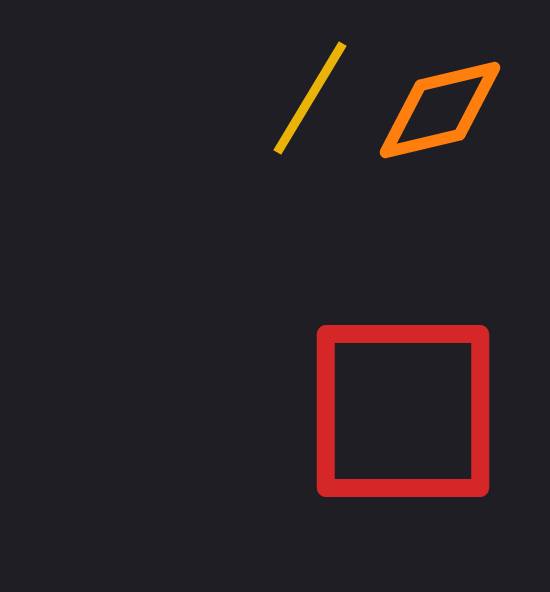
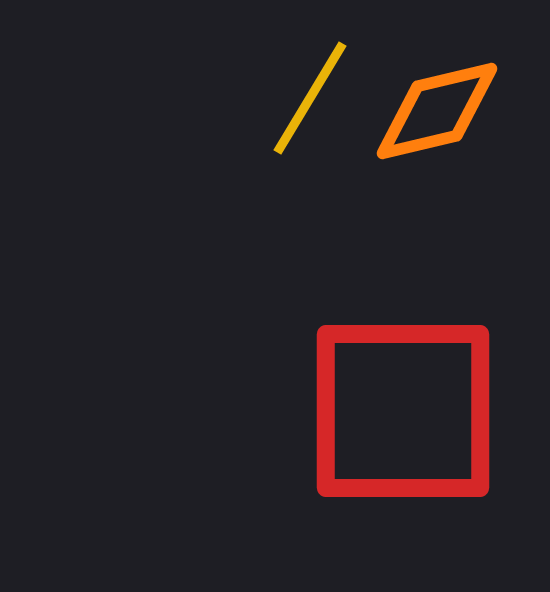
orange diamond: moved 3 px left, 1 px down
